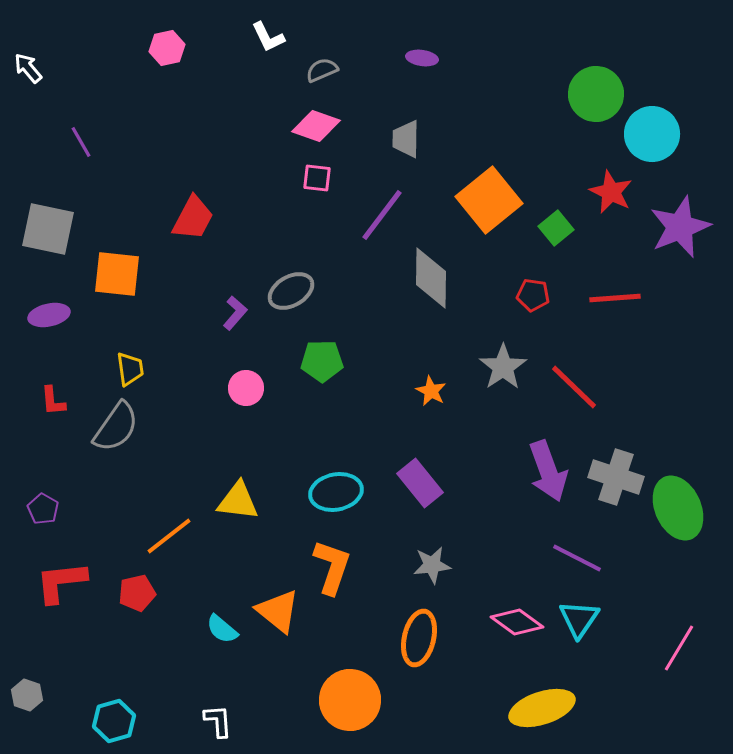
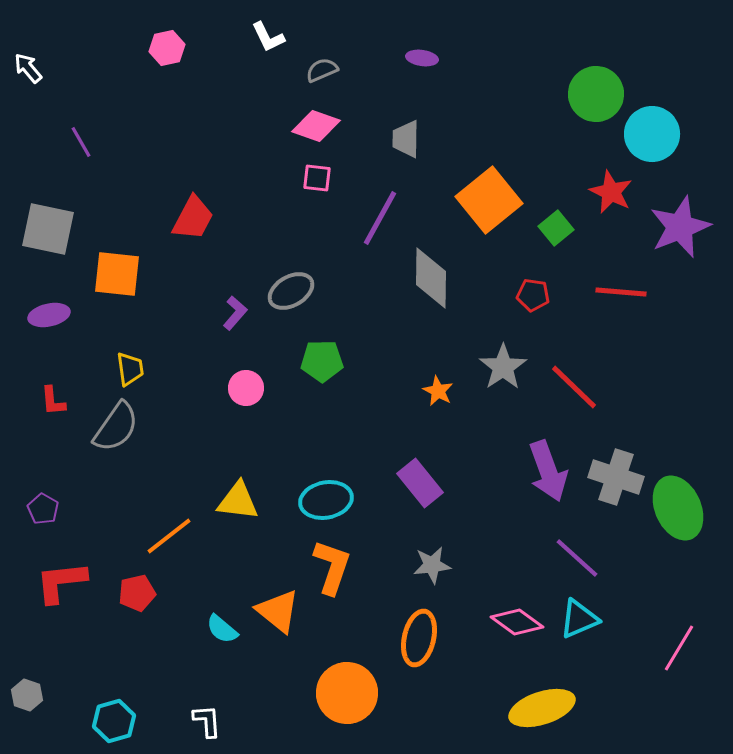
purple line at (382, 215): moved 2 px left, 3 px down; rotated 8 degrees counterclockwise
red line at (615, 298): moved 6 px right, 6 px up; rotated 9 degrees clockwise
orange star at (431, 391): moved 7 px right
cyan ellipse at (336, 492): moved 10 px left, 8 px down
purple line at (577, 558): rotated 15 degrees clockwise
cyan triangle at (579, 619): rotated 33 degrees clockwise
orange circle at (350, 700): moved 3 px left, 7 px up
white L-shape at (218, 721): moved 11 px left
